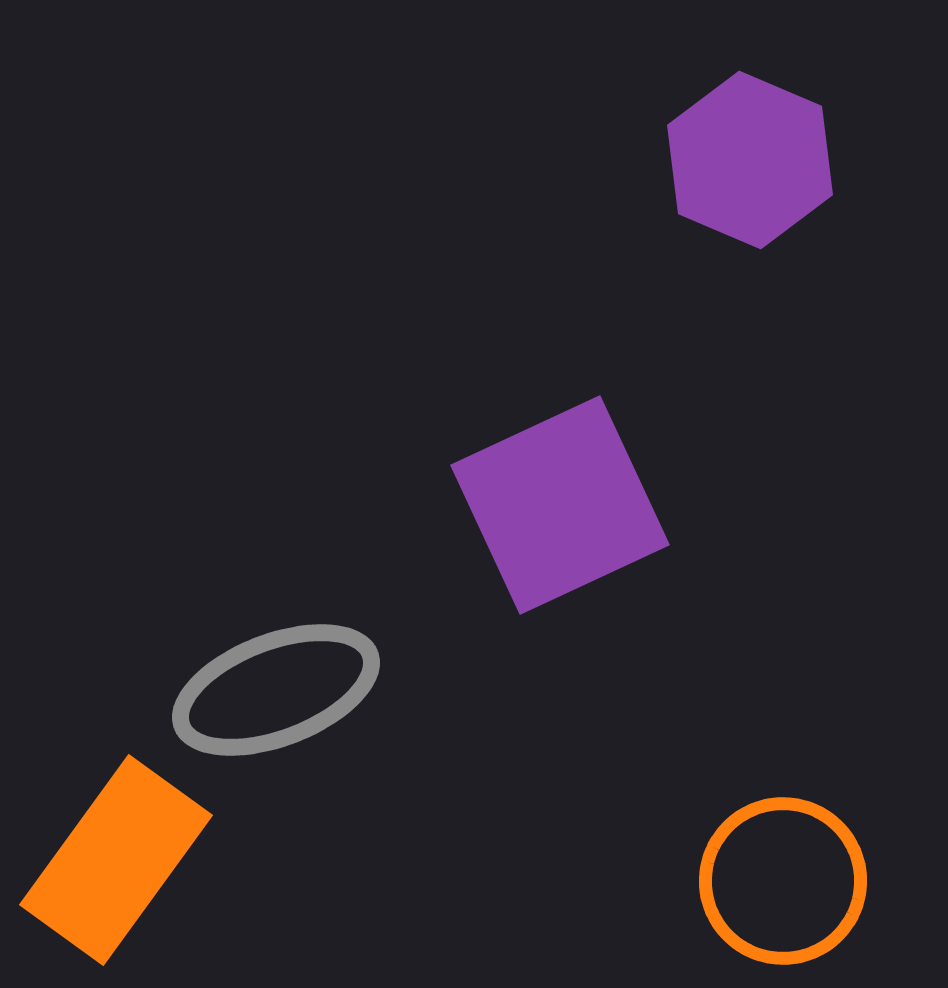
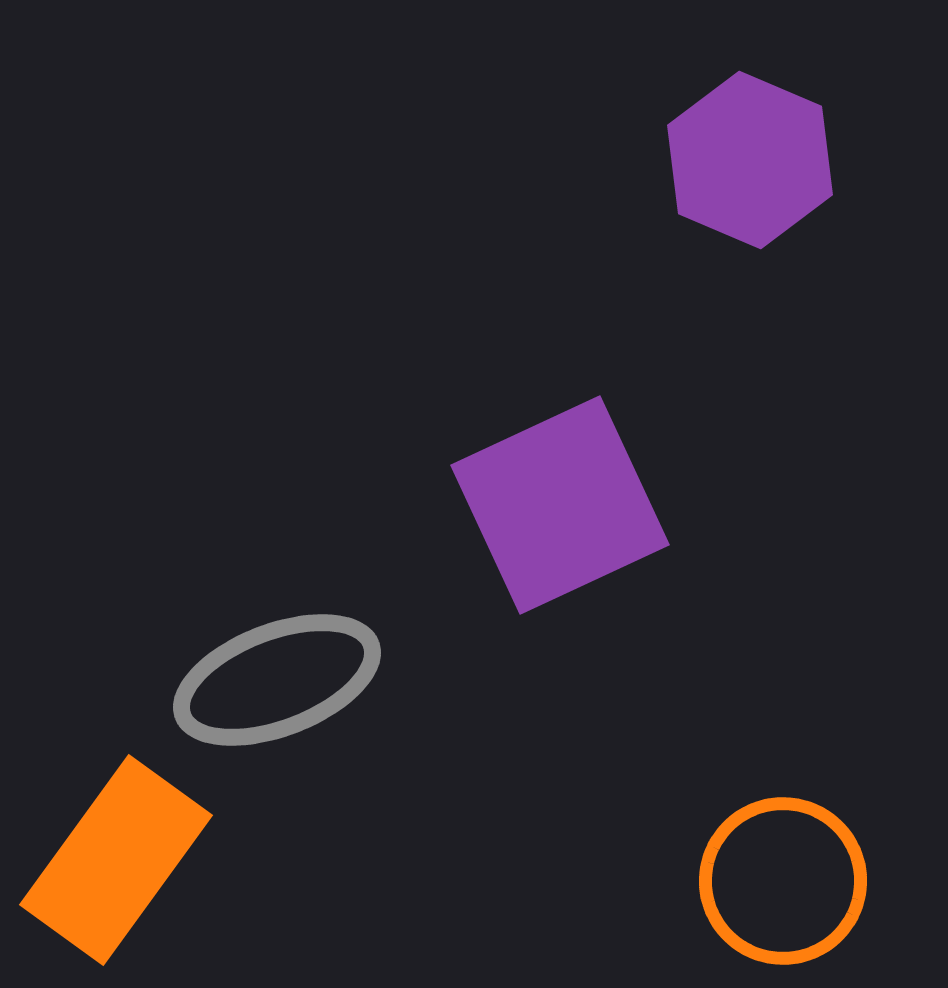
gray ellipse: moved 1 px right, 10 px up
